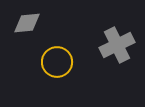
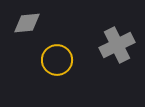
yellow circle: moved 2 px up
